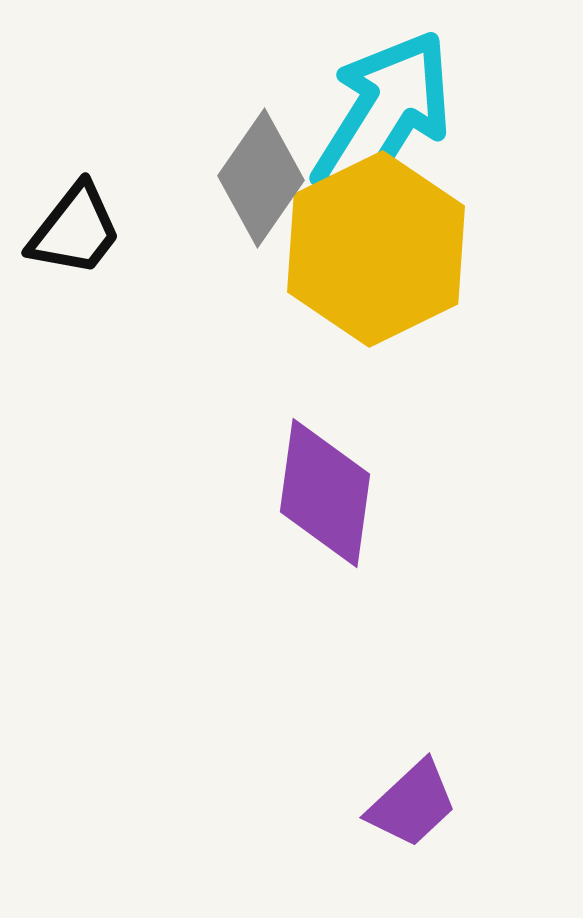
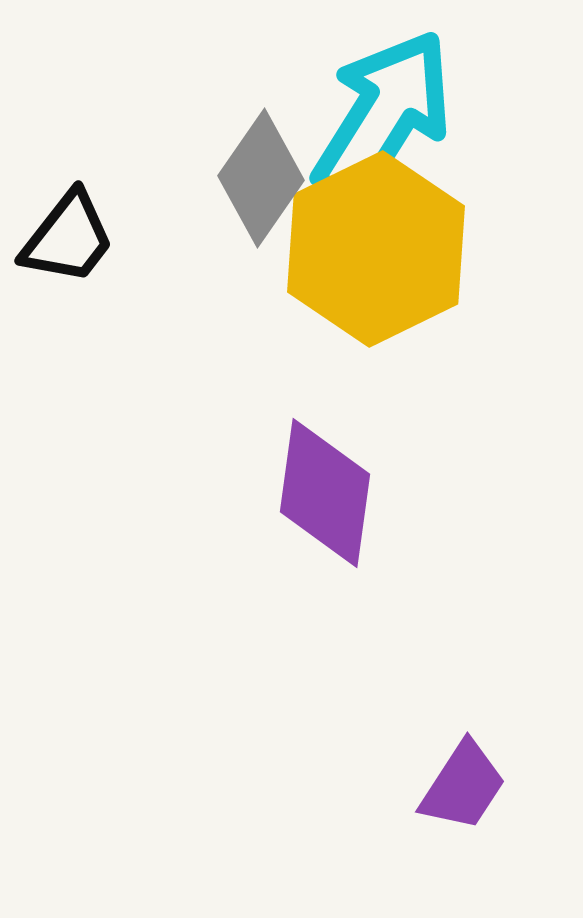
black trapezoid: moved 7 px left, 8 px down
purple trapezoid: moved 51 px right, 18 px up; rotated 14 degrees counterclockwise
